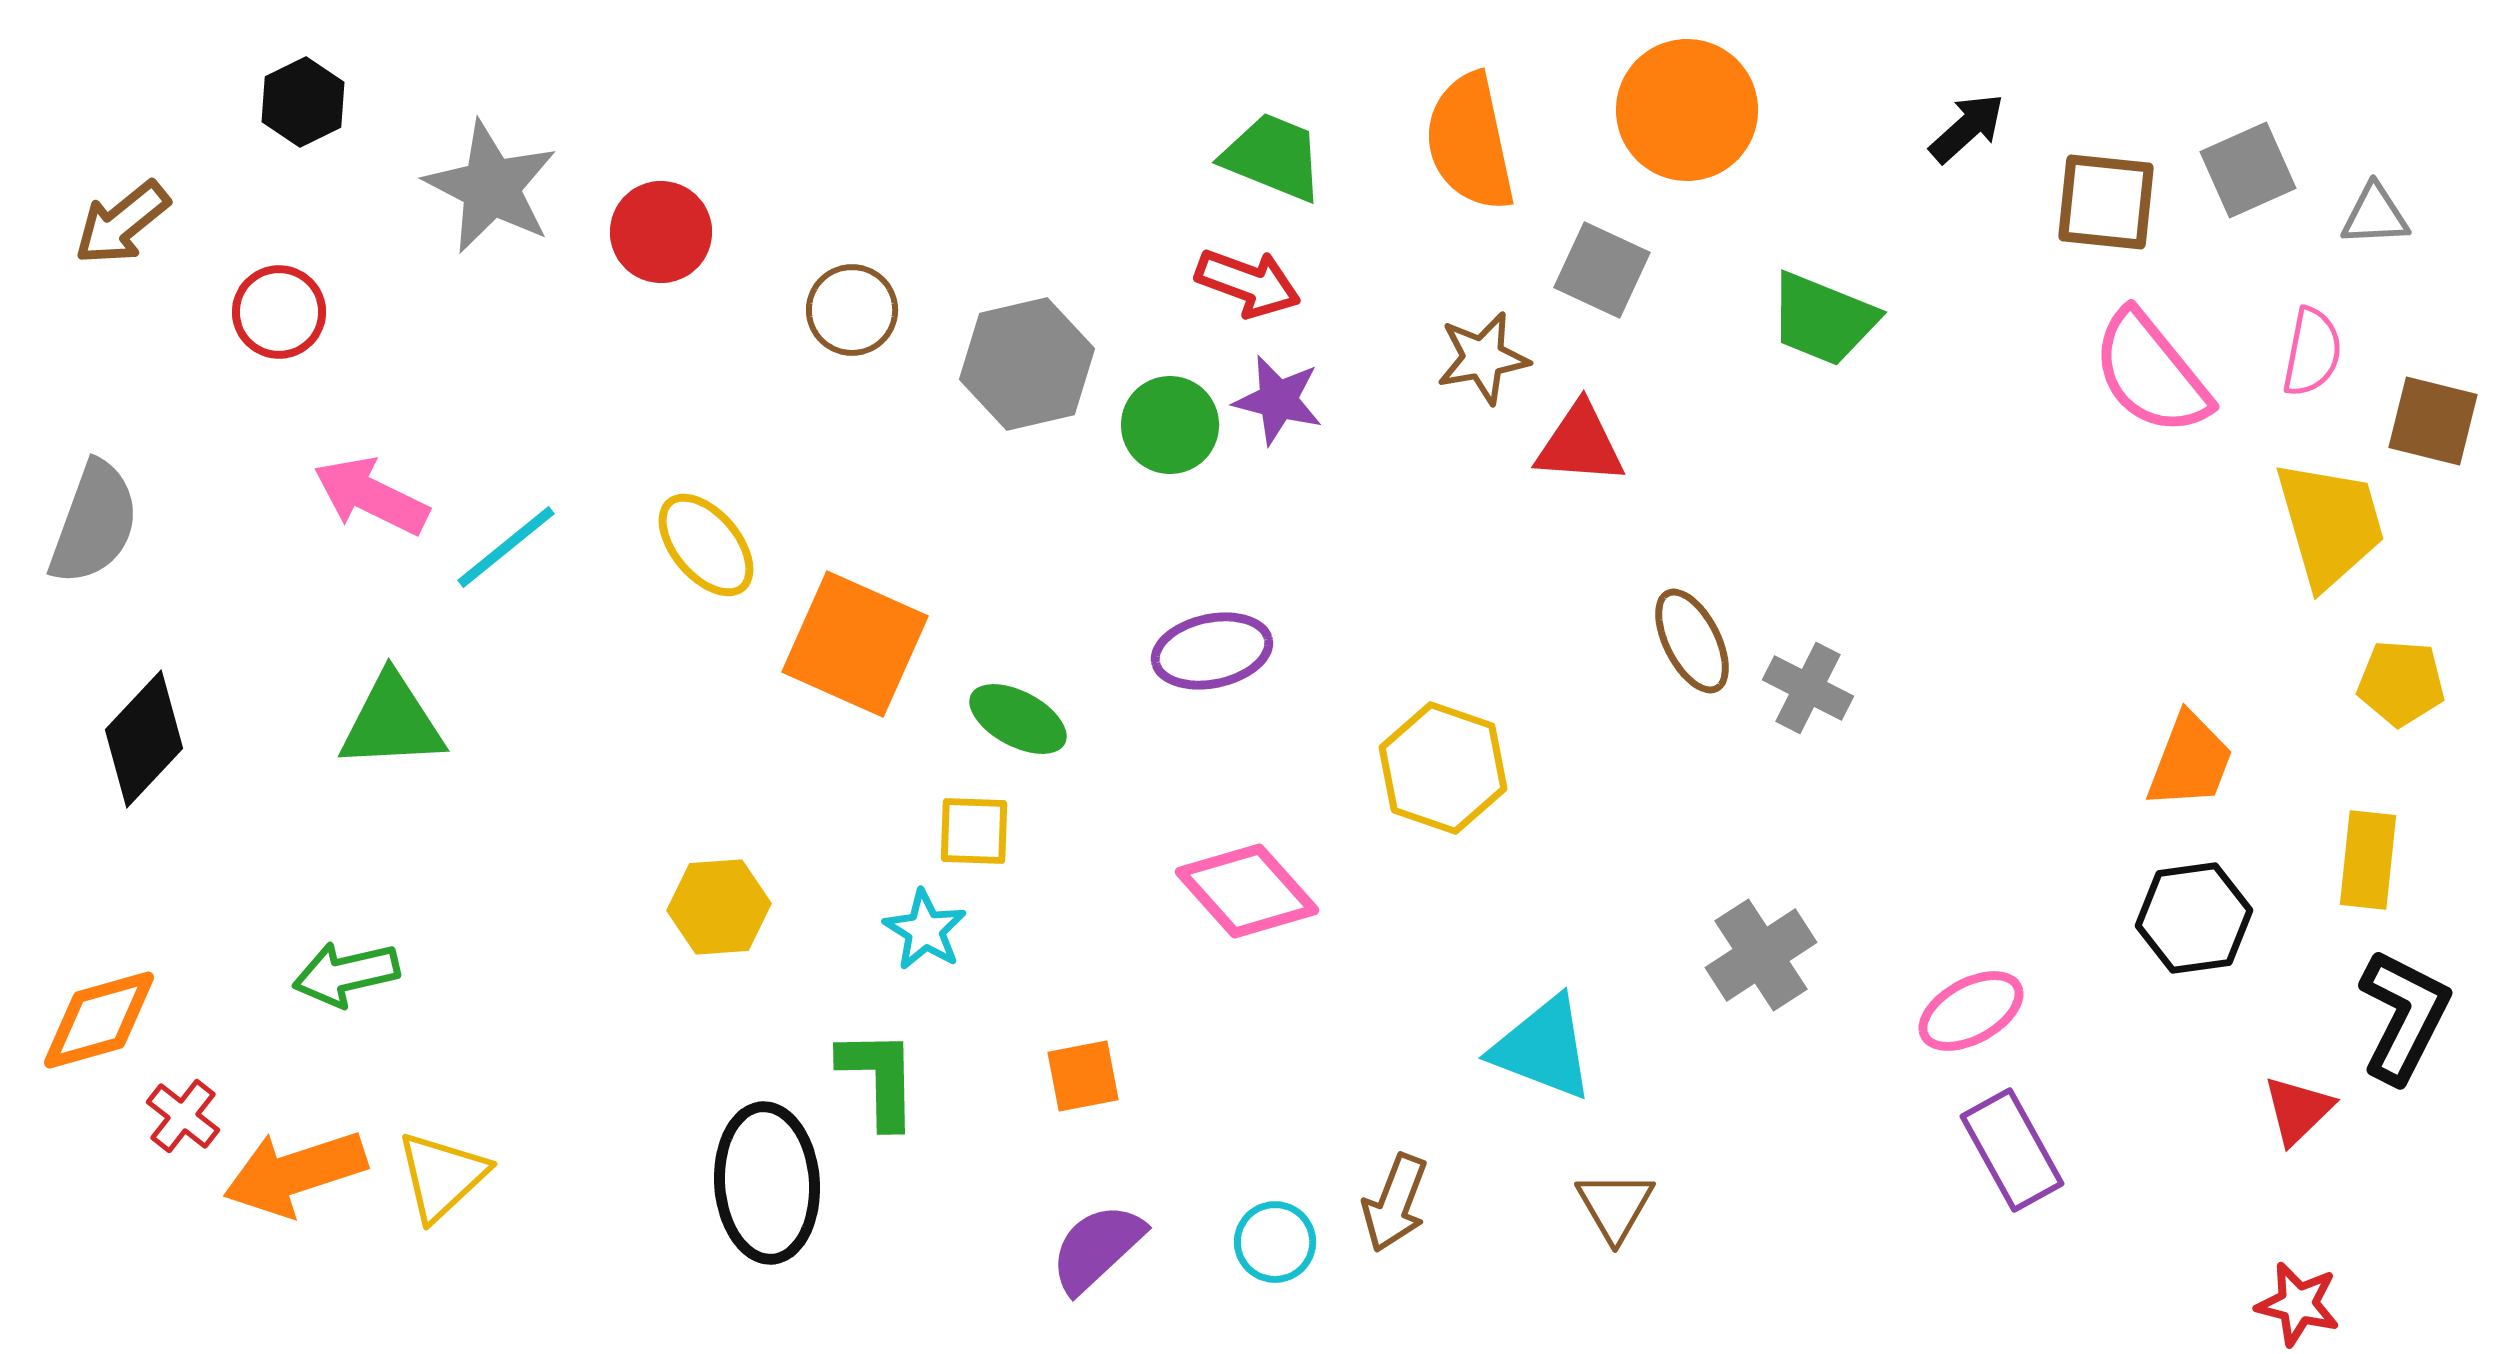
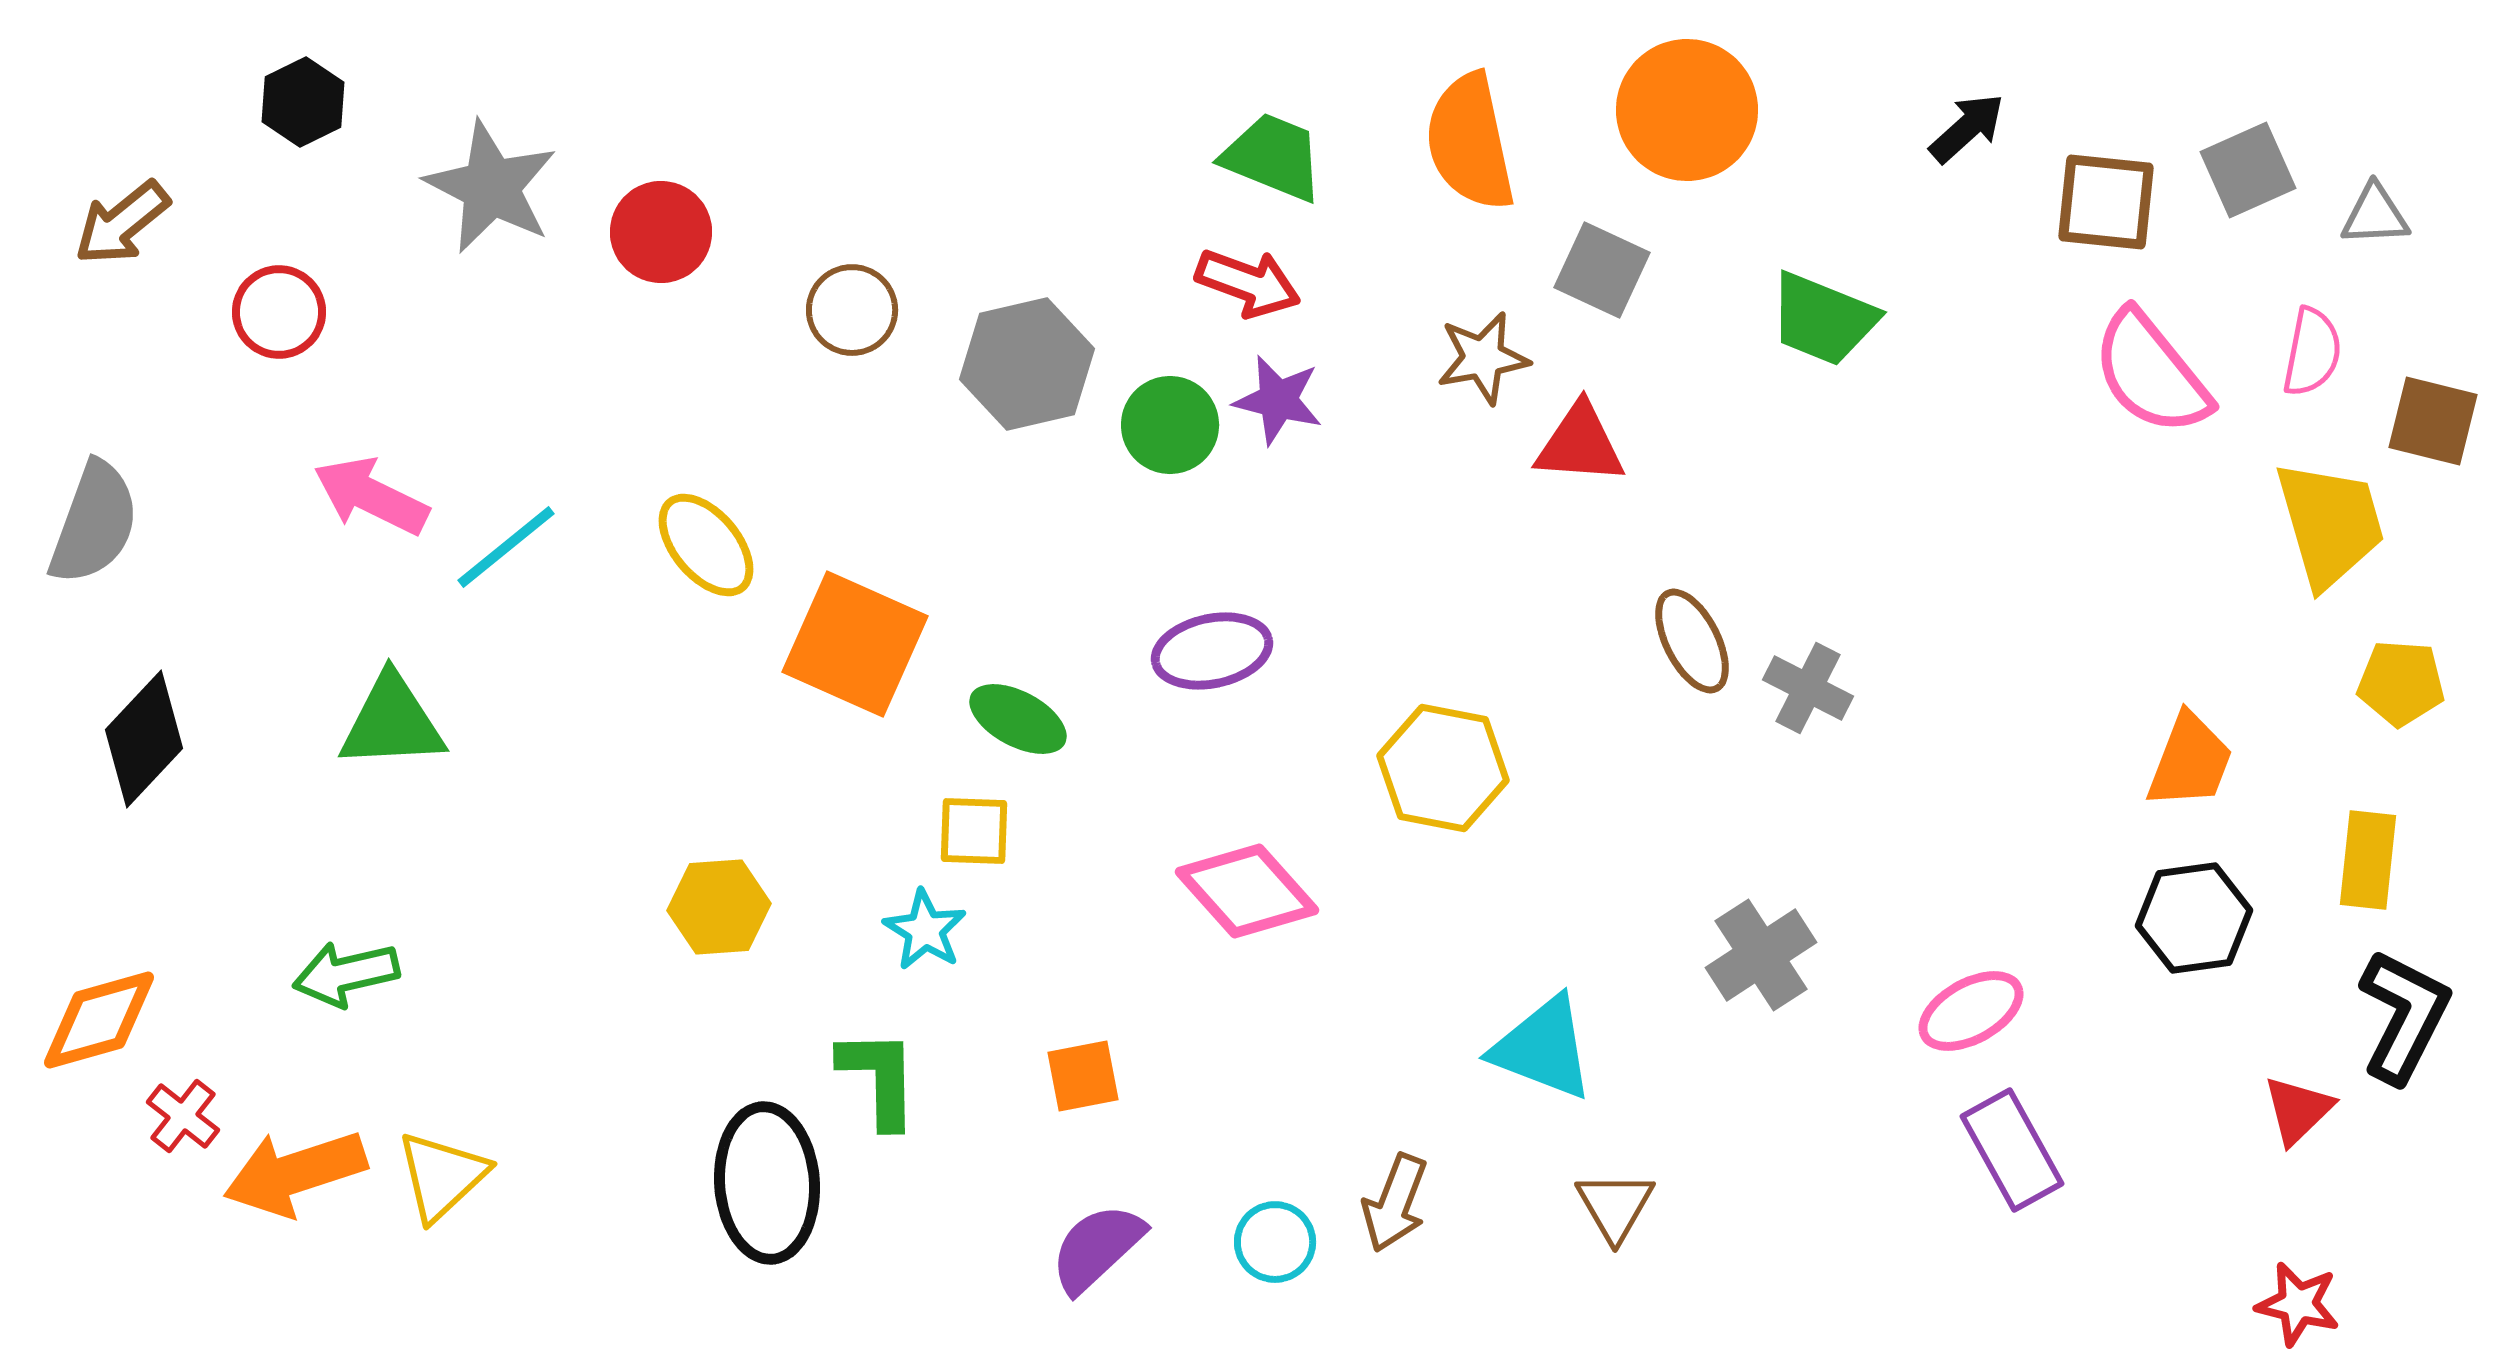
yellow hexagon at (1443, 768): rotated 8 degrees counterclockwise
